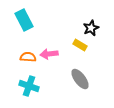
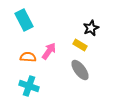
pink arrow: moved 3 px up; rotated 132 degrees clockwise
gray ellipse: moved 9 px up
